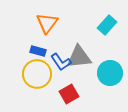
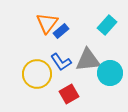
blue rectangle: moved 23 px right, 20 px up; rotated 56 degrees counterclockwise
gray triangle: moved 9 px right, 3 px down
